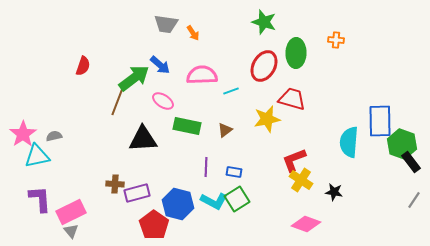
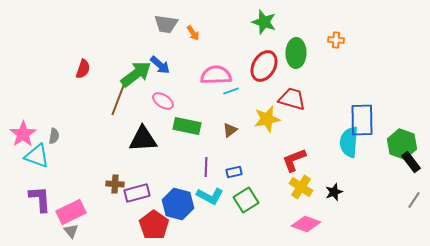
red semicircle at (83, 66): moved 3 px down
pink semicircle at (202, 75): moved 14 px right
green arrow at (134, 78): moved 2 px right, 4 px up
blue rectangle at (380, 121): moved 18 px left, 1 px up
brown triangle at (225, 130): moved 5 px right
gray semicircle at (54, 136): rotated 112 degrees clockwise
cyan triangle at (37, 156): rotated 32 degrees clockwise
blue rectangle at (234, 172): rotated 21 degrees counterclockwise
yellow cross at (301, 180): moved 7 px down
black star at (334, 192): rotated 30 degrees counterclockwise
green square at (237, 199): moved 9 px right, 1 px down
cyan L-shape at (214, 201): moved 4 px left, 5 px up
